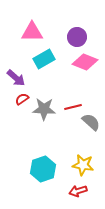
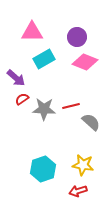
red line: moved 2 px left, 1 px up
